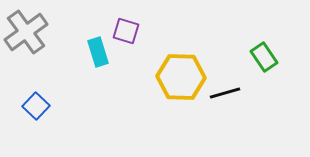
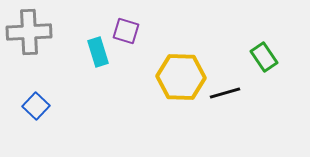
gray cross: moved 3 px right; rotated 33 degrees clockwise
